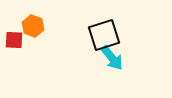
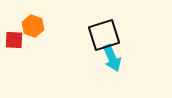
cyan arrow: rotated 16 degrees clockwise
